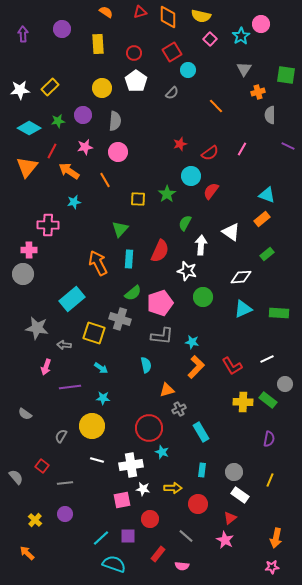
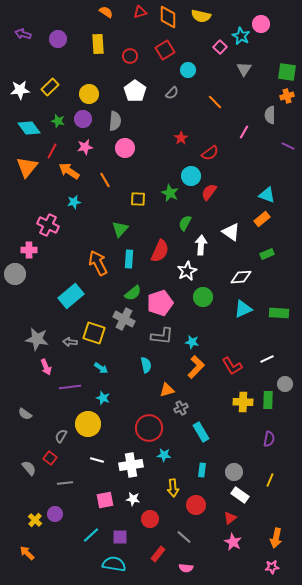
purple circle at (62, 29): moved 4 px left, 10 px down
purple arrow at (23, 34): rotated 70 degrees counterclockwise
cyan star at (241, 36): rotated 12 degrees counterclockwise
pink square at (210, 39): moved 10 px right, 8 px down
red square at (172, 52): moved 7 px left, 2 px up
red circle at (134, 53): moved 4 px left, 3 px down
green square at (286, 75): moved 1 px right, 3 px up
white pentagon at (136, 81): moved 1 px left, 10 px down
yellow circle at (102, 88): moved 13 px left, 6 px down
orange cross at (258, 92): moved 29 px right, 4 px down
orange line at (216, 106): moved 1 px left, 4 px up
purple circle at (83, 115): moved 4 px down
green star at (58, 121): rotated 24 degrees clockwise
cyan diamond at (29, 128): rotated 25 degrees clockwise
red star at (180, 144): moved 1 px right, 6 px up; rotated 16 degrees counterclockwise
pink line at (242, 149): moved 2 px right, 17 px up
pink circle at (118, 152): moved 7 px right, 4 px up
red semicircle at (211, 191): moved 2 px left, 1 px down
green star at (167, 194): moved 3 px right, 1 px up; rotated 12 degrees counterclockwise
pink cross at (48, 225): rotated 25 degrees clockwise
green rectangle at (267, 254): rotated 16 degrees clockwise
white star at (187, 271): rotated 30 degrees clockwise
gray circle at (23, 274): moved 8 px left
cyan rectangle at (72, 299): moved 1 px left, 3 px up
gray cross at (120, 319): moved 4 px right; rotated 10 degrees clockwise
gray star at (37, 328): moved 11 px down
gray arrow at (64, 345): moved 6 px right, 3 px up
pink arrow at (46, 367): rotated 42 degrees counterclockwise
cyan star at (103, 398): rotated 16 degrees clockwise
green rectangle at (268, 400): rotated 54 degrees clockwise
gray cross at (179, 409): moved 2 px right, 1 px up
yellow circle at (92, 426): moved 4 px left, 2 px up
cyan star at (162, 452): moved 2 px right, 3 px down; rotated 16 degrees counterclockwise
red square at (42, 466): moved 8 px right, 8 px up
gray semicircle at (16, 477): moved 13 px right, 9 px up
yellow arrow at (173, 488): rotated 84 degrees clockwise
white star at (143, 489): moved 10 px left, 10 px down
pink square at (122, 500): moved 17 px left
red circle at (198, 504): moved 2 px left, 1 px down
purple circle at (65, 514): moved 10 px left
purple square at (128, 536): moved 8 px left, 1 px down
gray line at (186, 536): moved 2 px left, 1 px down
cyan line at (101, 538): moved 10 px left, 3 px up
pink star at (225, 540): moved 8 px right, 2 px down
cyan semicircle at (114, 564): rotated 10 degrees counterclockwise
pink semicircle at (182, 566): moved 4 px right, 2 px down
